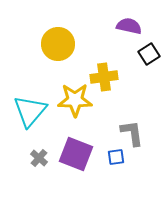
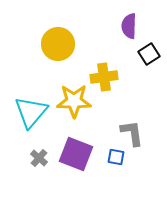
purple semicircle: rotated 100 degrees counterclockwise
yellow star: moved 1 px left, 1 px down
cyan triangle: moved 1 px right, 1 px down
blue square: rotated 18 degrees clockwise
